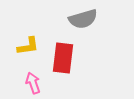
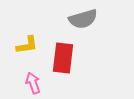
yellow L-shape: moved 1 px left, 1 px up
